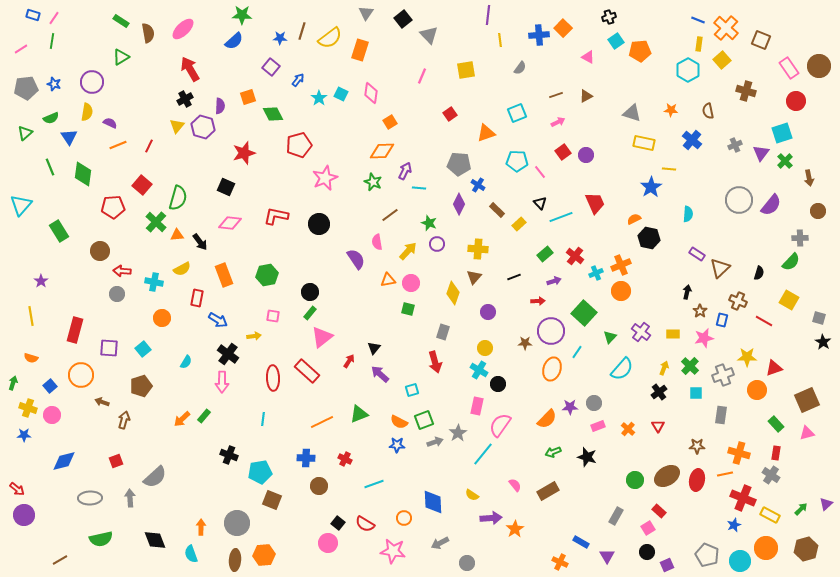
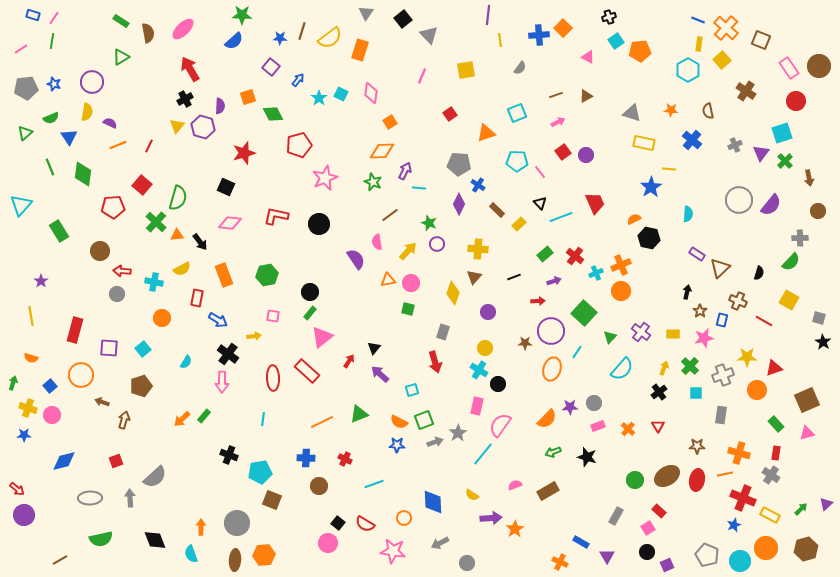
brown cross at (746, 91): rotated 18 degrees clockwise
pink semicircle at (515, 485): rotated 72 degrees counterclockwise
